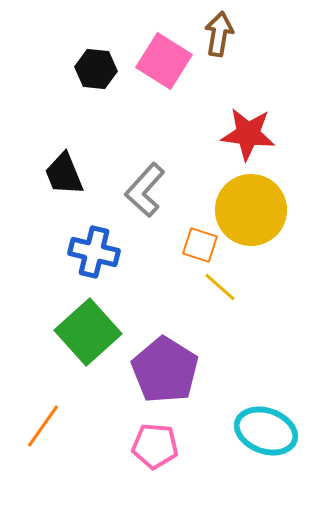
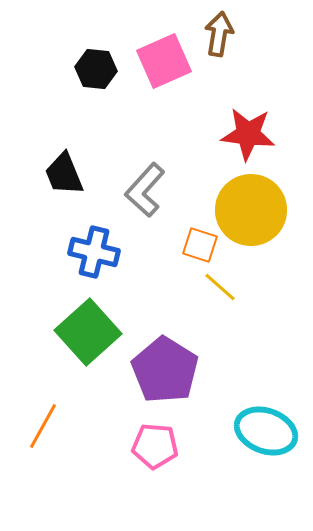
pink square: rotated 34 degrees clockwise
orange line: rotated 6 degrees counterclockwise
